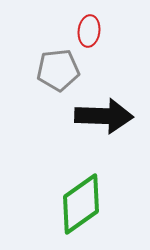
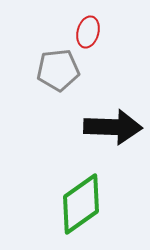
red ellipse: moved 1 px left, 1 px down; rotated 8 degrees clockwise
black arrow: moved 9 px right, 11 px down
